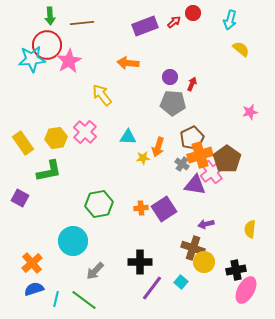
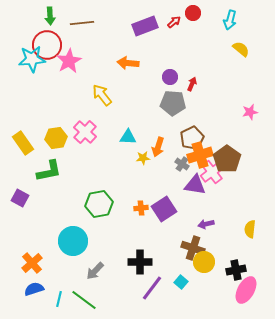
cyan line at (56, 299): moved 3 px right
